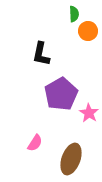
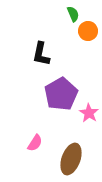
green semicircle: moved 1 px left; rotated 21 degrees counterclockwise
